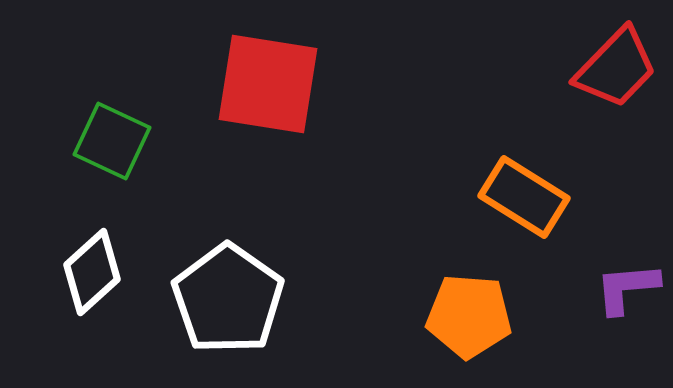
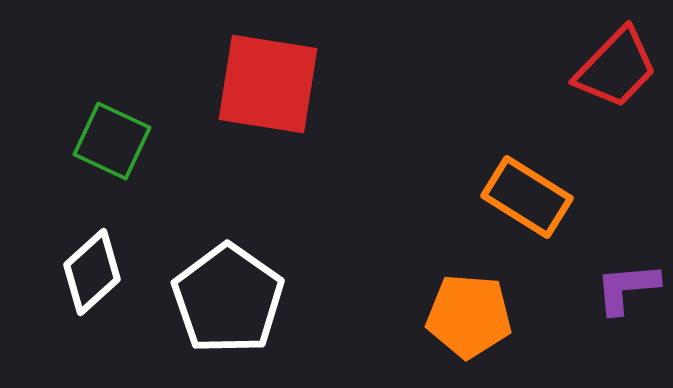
orange rectangle: moved 3 px right
